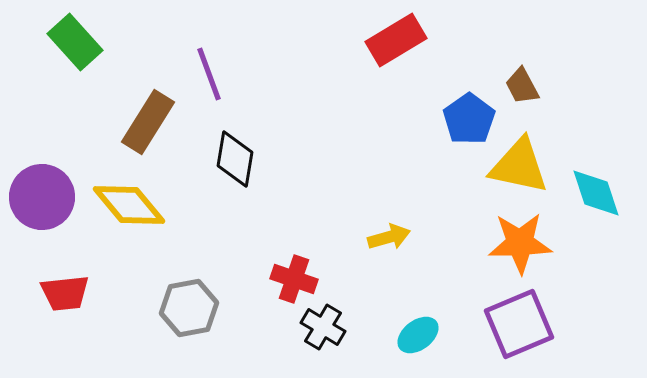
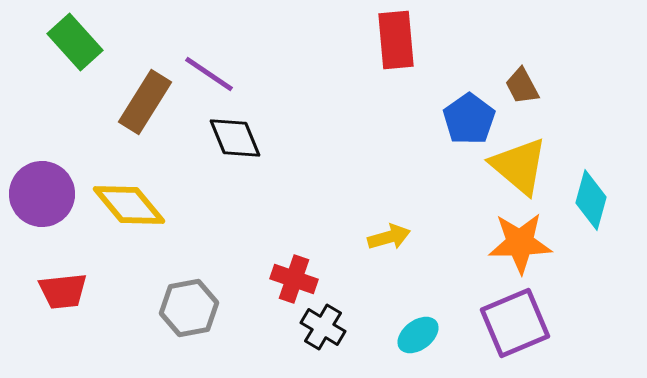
red rectangle: rotated 64 degrees counterclockwise
purple line: rotated 36 degrees counterclockwise
brown rectangle: moved 3 px left, 20 px up
black diamond: moved 21 px up; rotated 32 degrees counterclockwise
yellow triangle: rotated 28 degrees clockwise
cyan diamond: moved 5 px left, 7 px down; rotated 34 degrees clockwise
purple circle: moved 3 px up
red trapezoid: moved 2 px left, 2 px up
purple square: moved 4 px left, 1 px up
